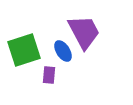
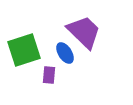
purple trapezoid: rotated 18 degrees counterclockwise
blue ellipse: moved 2 px right, 2 px down
